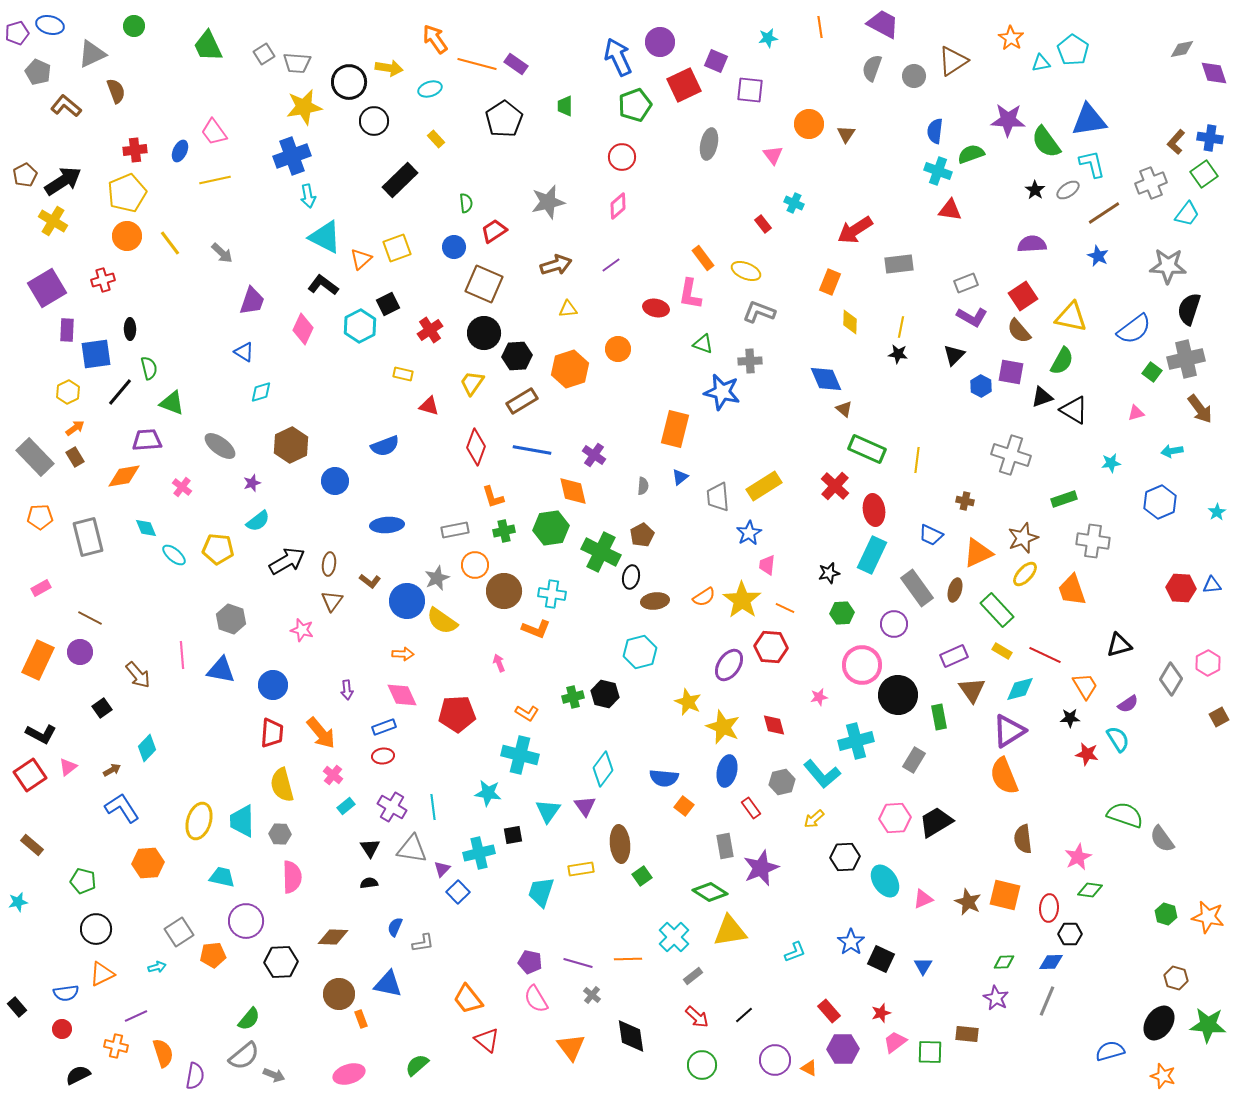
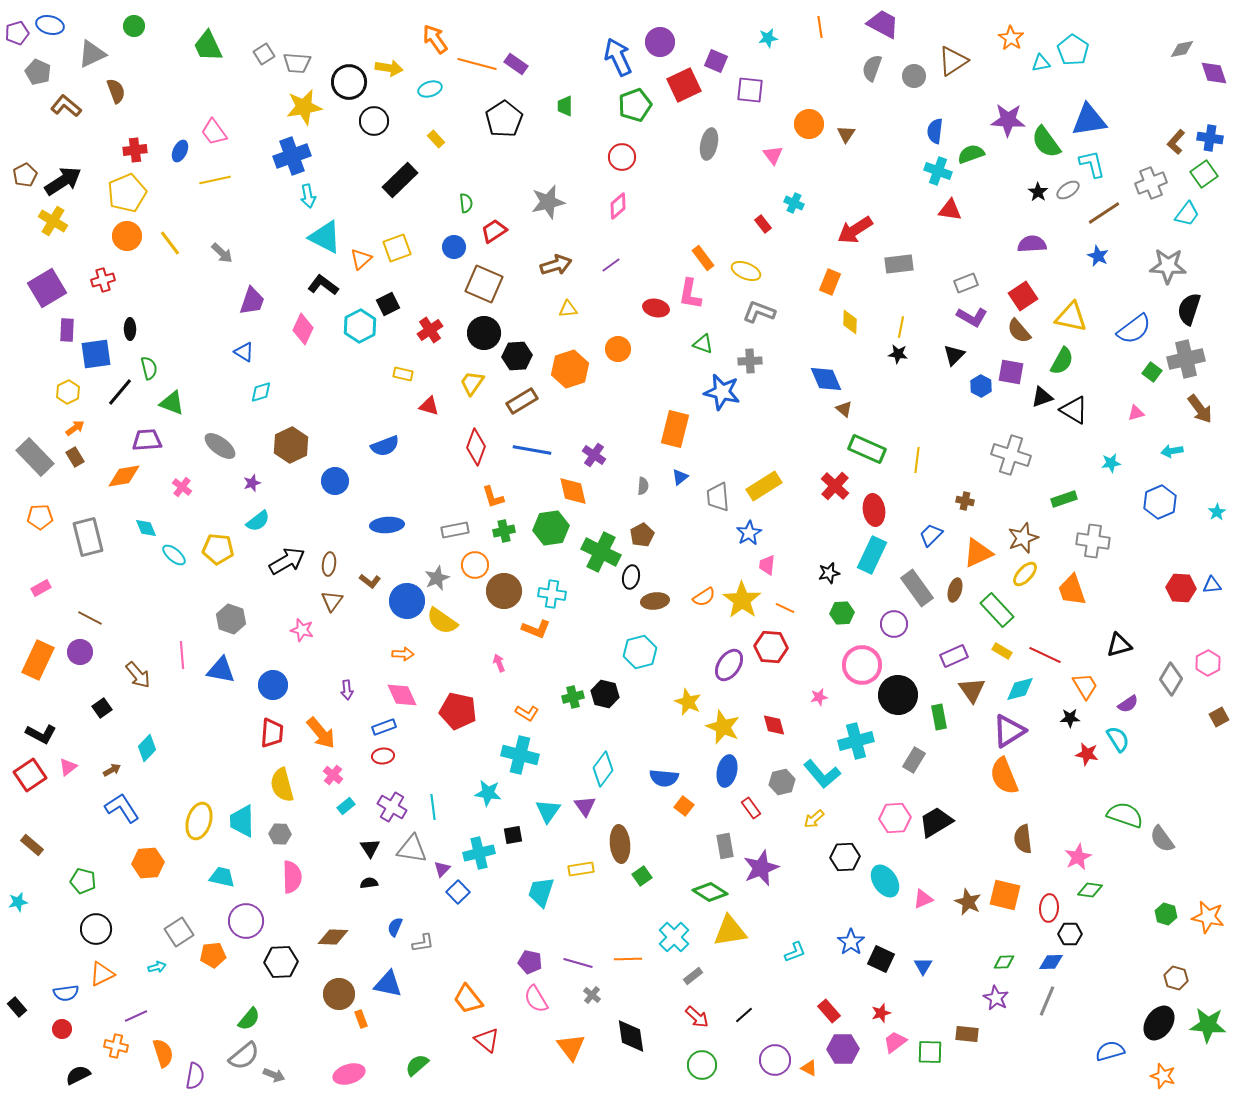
black star at (1035, 190): moved 3 px right, 2 px down
blue trapezoid at (931, 535): rotated 110 degrees clockwise
red pentagon at (457, 714): moved 1 px right, 3 px up; rotated 15 degrees clockwise
